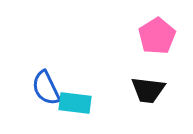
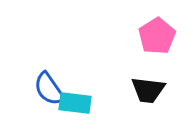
blue semicircle: moved 3 px right, 1 px down; rotated 9 degrees counterclockwise
